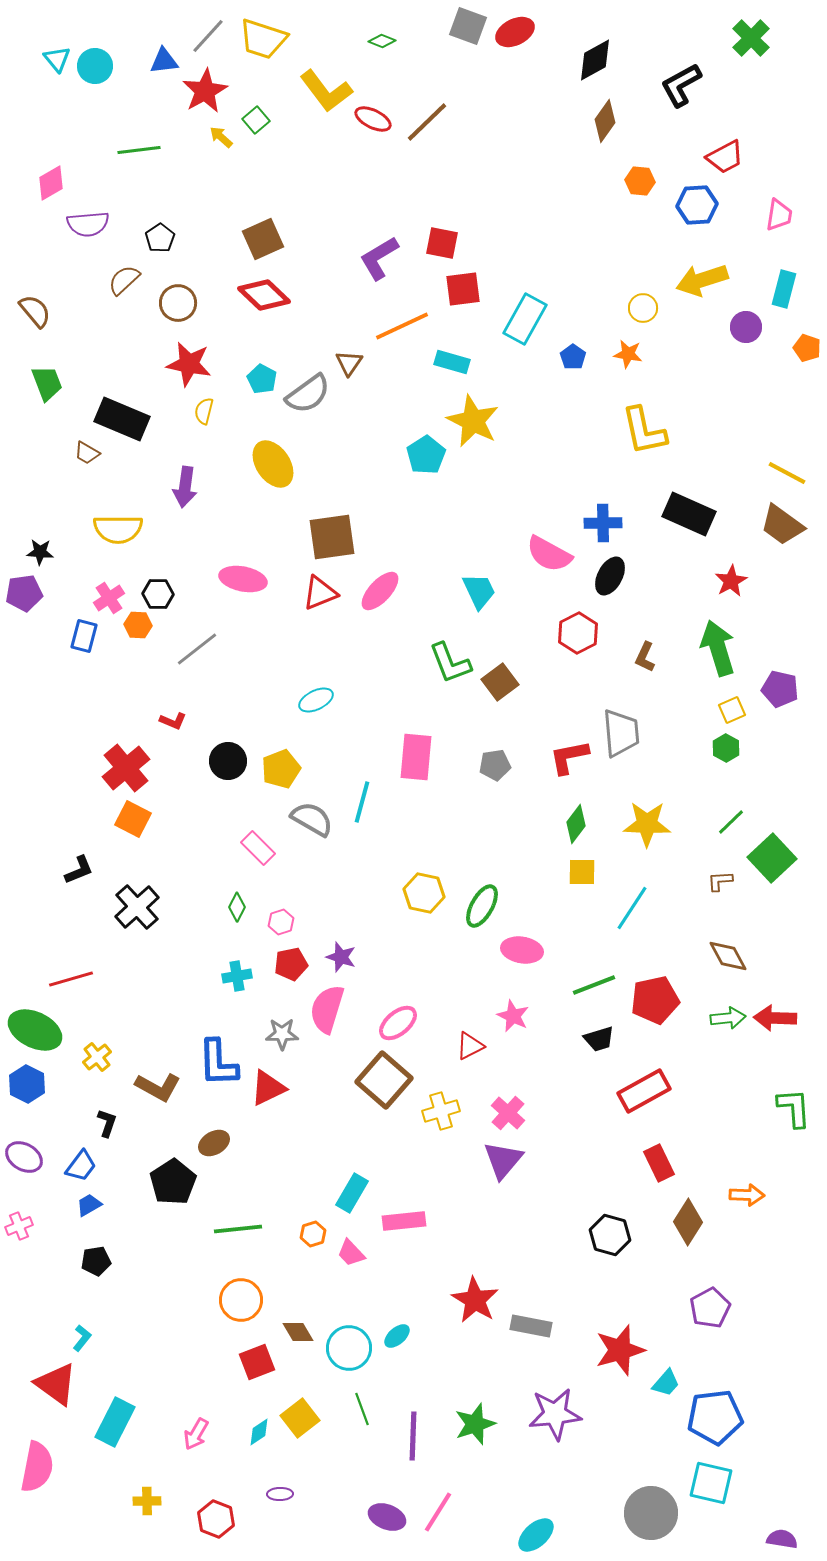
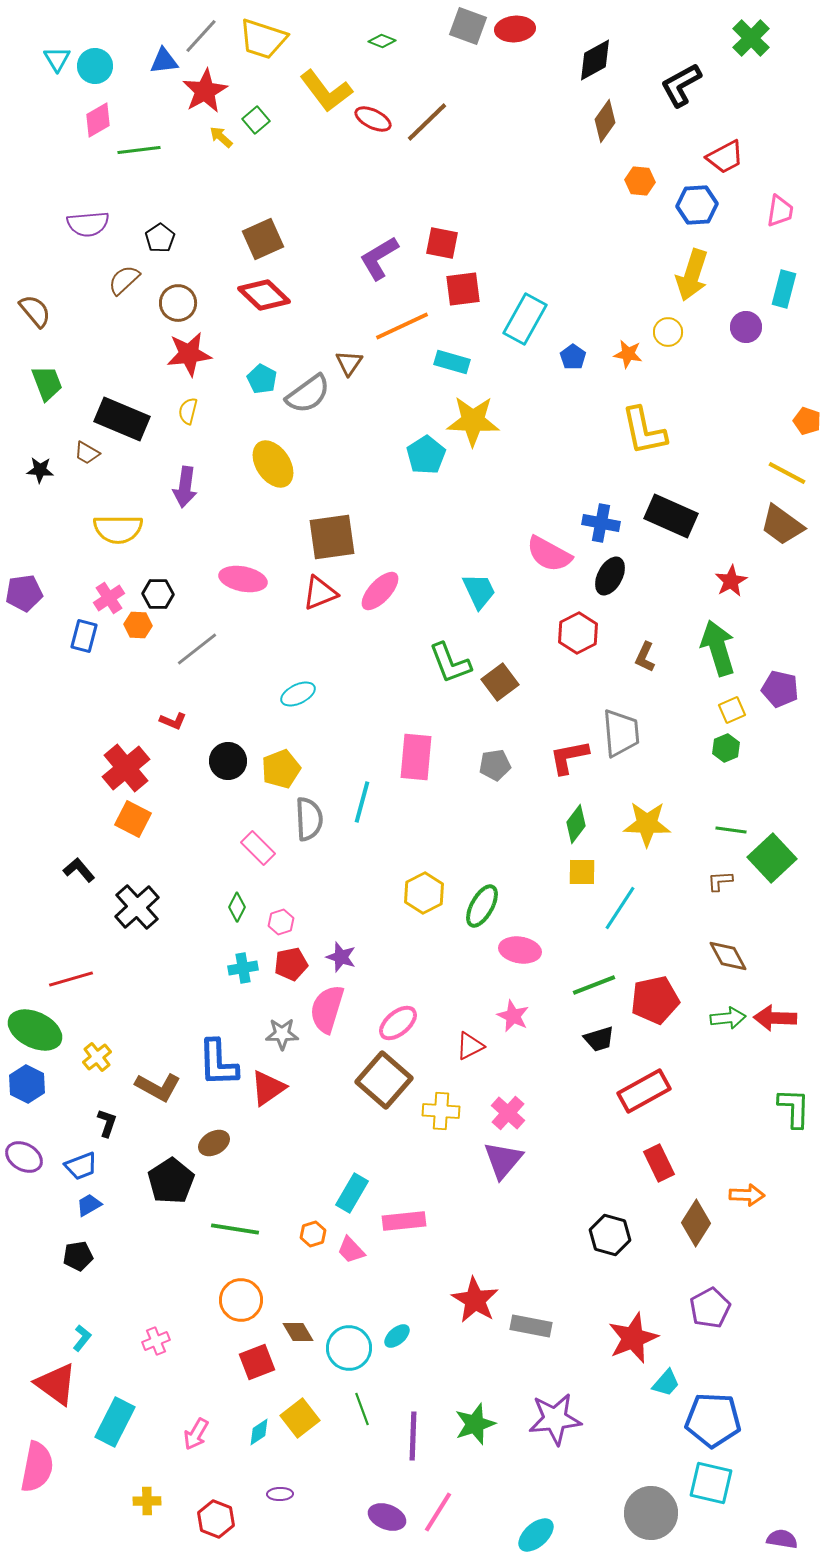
red ellipse at (515, 32): moved 3 px up; rotated 21 degrees clockwise
gray line at (208, 36): moved 7 px left
cyan triangle at (57, 59): rotated 8 degrees clockwise
pink diamond at (51, 183): moved 47 px right, 63 px up
pink trapezoid at (779, 215): moved 1 px right, 4 px up
yellow arrow at (702, 280): moved 10 px left, 5 px up; rotated 54 degrees counterclockwise
yellow circle at (643, 308): moved 25 px right, 24 px down
orange pentagon at (807, 348): moved 73 px down
red star at (189, 364): moved 10 px up; rotated 18 degrees counterclockwise
yellow semicircle at (204, 411): moved 16 px left
yellow star at (473, 421): rotated 24 degrees counterclockwise
black rectangle at (689, 514): moved 18 px left, 2 px down
blue cross at (603, 523): moved 2 px left; rotated 12 degrees clockwise
black star at (40, 552): moved 82 px up
cyan ellipse at (316, 700): moved 18 px left, 6 px up
green hexagon at (726, 748): rotated 8 degrees clockwise
gray semicircle at (312, 819): moved 3 px left; rotated 57 degrees clockwise
green line at (731, 822): moved 8 px down; rotated 52 degrees clockwise
black L-shape at (79, 870): rotated 108 degrees counterclockwise
yellow hexagon at (424, 893): rotated 21 degrees clockwise
cyan line at (632, 908): moved 12 px left
pink ellipse at (522, 950): moved 2 px left
cyan cross at (237, 976): moved 6 px right, 8 px up
red triangle at (268, 1088): rotated 9 degrees counterclockwise
green L-shape at (794, 1108): rotated 6 degrees clockwise
yellow cross at (441, 1111): rotated 21 degrees clockwise
blue trapezoid at (81, 1166): rotated 32 degrees clockwise
black pentagon at (173, 1182): moved 2 px left, 1 px up
brown diamond at (688, 1222): moved 8 px right, 1 px down
pink cross at (19, 1226): moved 137 px right, 115 px down
green line at (238, 1229): moved 3 px left; rotated 15 degrees clockwise
pink trapezoid at (351, 1253): moved 3 px up
black pentagon at (96, 1261): moved 18 px left, 5 px up
red star at (620, 1350): moved 13 px right, 12 px up; rotated 6 degrees counterclockwise
purple star at (555, 1414): moved 5 px down
blue pentagon at (715, 1417): moved 2 px left, 3 px down; rotated 10 degrees clockwise
